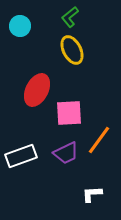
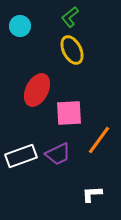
purple trapezoid: moved 8 px left, 1 px down
